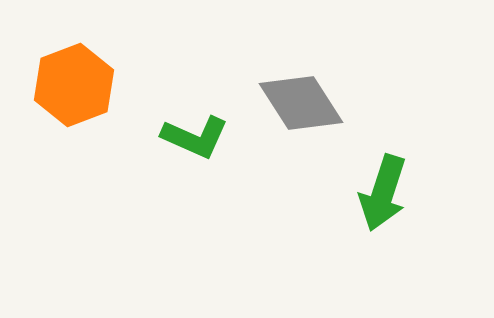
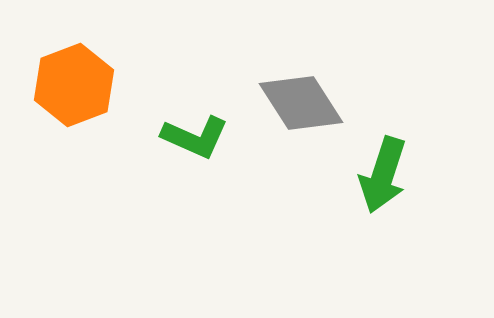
green arrow: moved 18 px up
